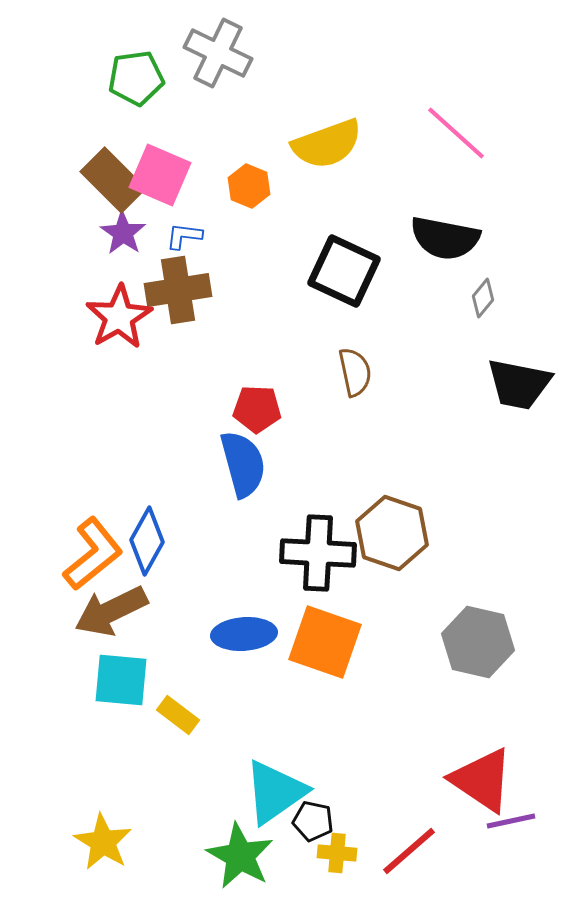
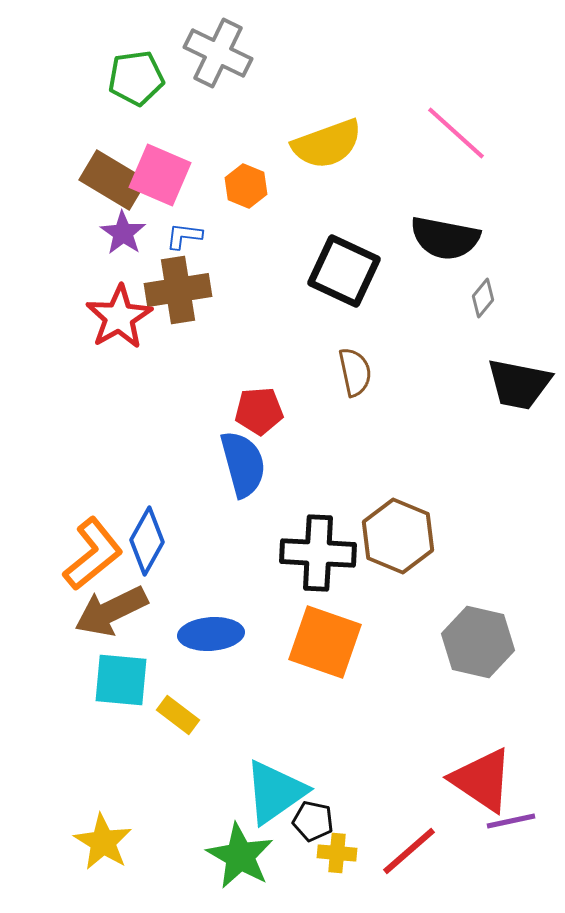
brown rectangle: rotated 14 degrees counterclockwise
orange hexagon: moved 3 px left
red pentagon: moved 2 px right, 2 px down; rotated 6 degrees counterclockwise
brown hexagon: moved 6 px right, 3 px down; rotated 4 degrees clockwise
blue ellipse: moved 33 px left
